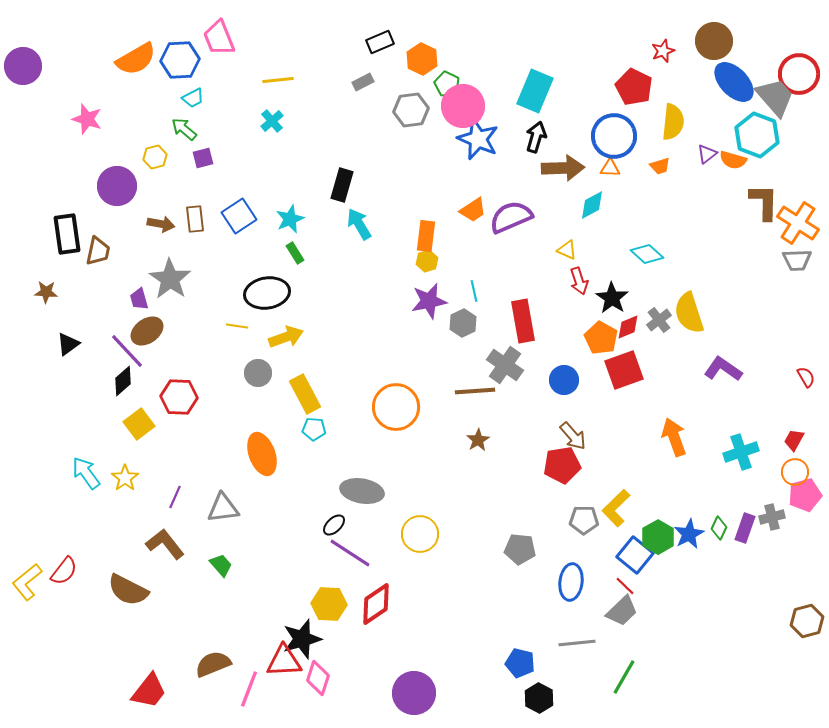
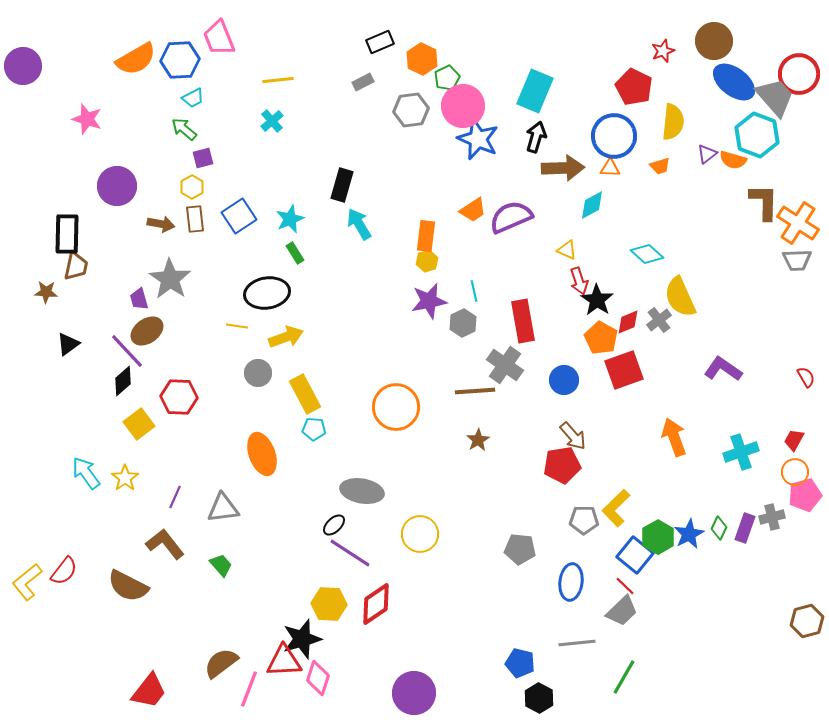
blue ellipse at (734, 82): rotated 9 degrees counterclockwise
green pentagon at (447, 84): moved 6 px up; rotated 20 degrees clockwise
yellow hexagon at (155, 157): moved 37 px right, 30 px down; rotated 15 degrees counterclockwise
black rectangle at (67, 234): rotated 9 degrees clockwise
brown trapezoid at (98, 251): moved 22 px left, 15 px down
black star at (612, 298): moved 15 px left, 2 px down
yellow semicircle at (689, 313): moved 9 px left, 16 px up; rotated 6 degrees counterclockwise
red diamond at (628, 327): moved 5 px up
brown semicircle at (128, 590): moved 4 px up
brown semicircle at (213, 664): moved 8 px right, 1 px up; rotated 15 degrees counterclockwise
